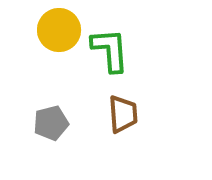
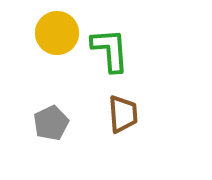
yellow circle: moved 2 px left, 3 px down
gray pentagon: rotated 12 degrees counterclockwise
